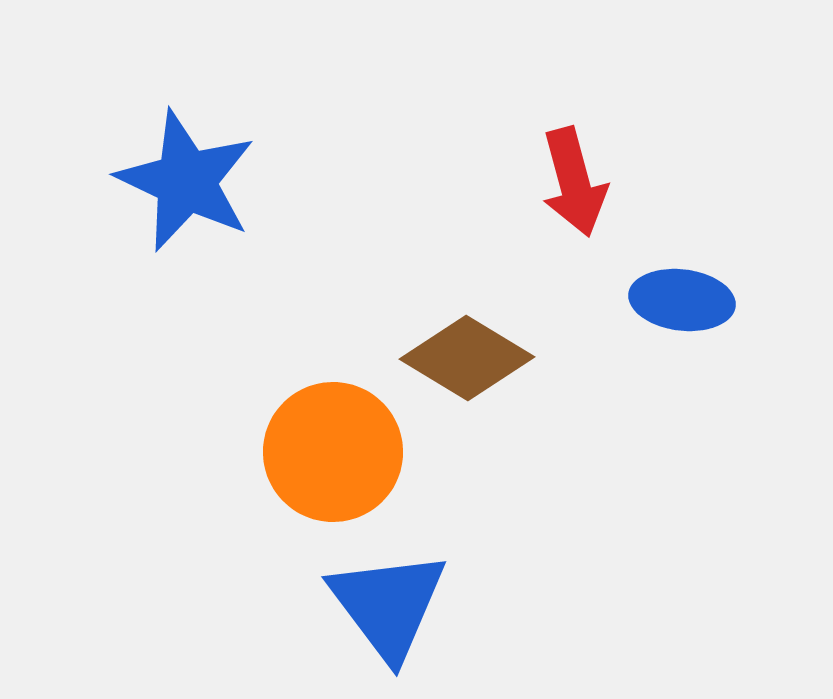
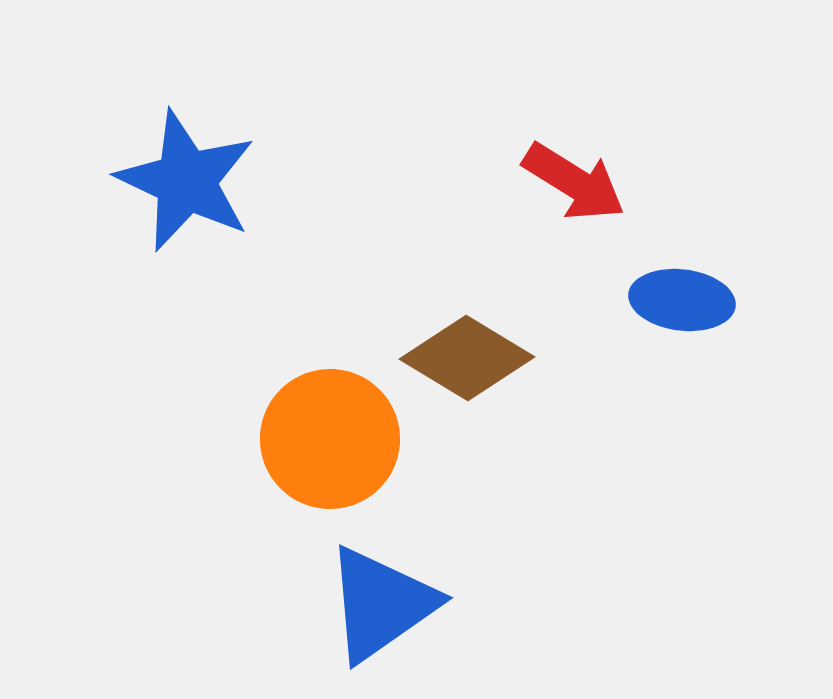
red arrow: rotated 43 degrees counterclockwise
orange circle: moved 3 px left, 13 px up
blue triangle: moved 7 px left, 1 px up; rotated 32 degrees clockwise
